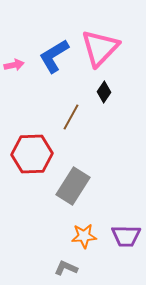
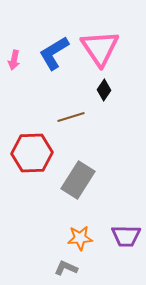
pink triangle: rotated 18 degrees counterclockwise
blue L-shape: moved 3 px up
pink arrow: moved 5 px up; rotated 114 degrees clockwise
black diamond: moved 2 px up
brown line: rotated 44 degrees clockwise
red hexagon: moved 1 px up
gray rectangle: moved 5 px right, 6 px up
orange star: moved 4 px left, 2 px down
